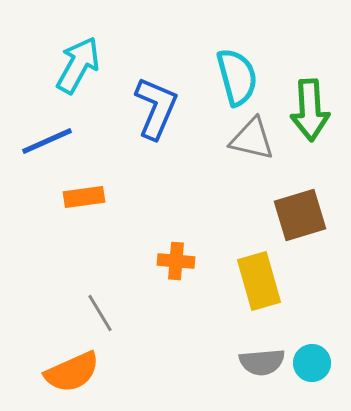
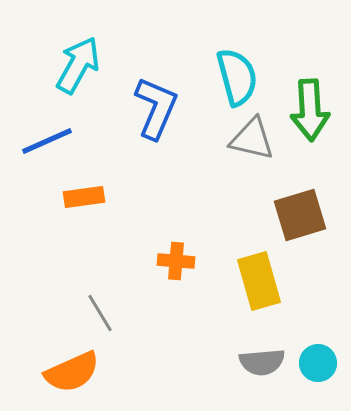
cyan circle: moved 6 px right
